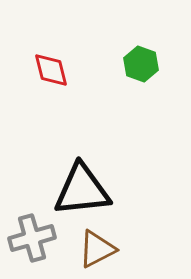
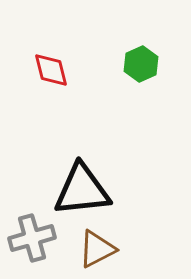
green hexagon: rotated 16 degrees clockwise
